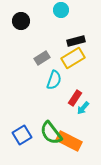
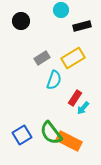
black rectangle: moved 6 px right, 15 px up
